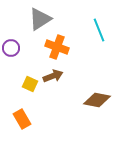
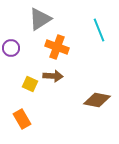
brown arrow: rotated 24 degrees clockwise
